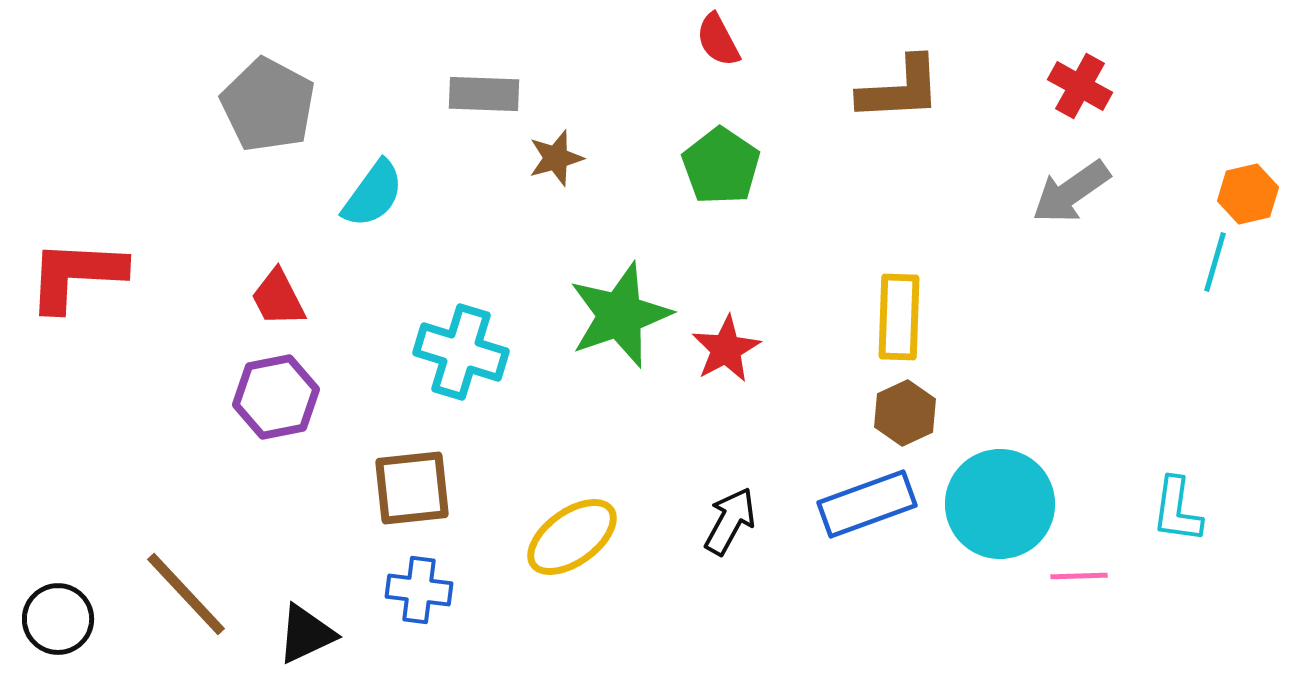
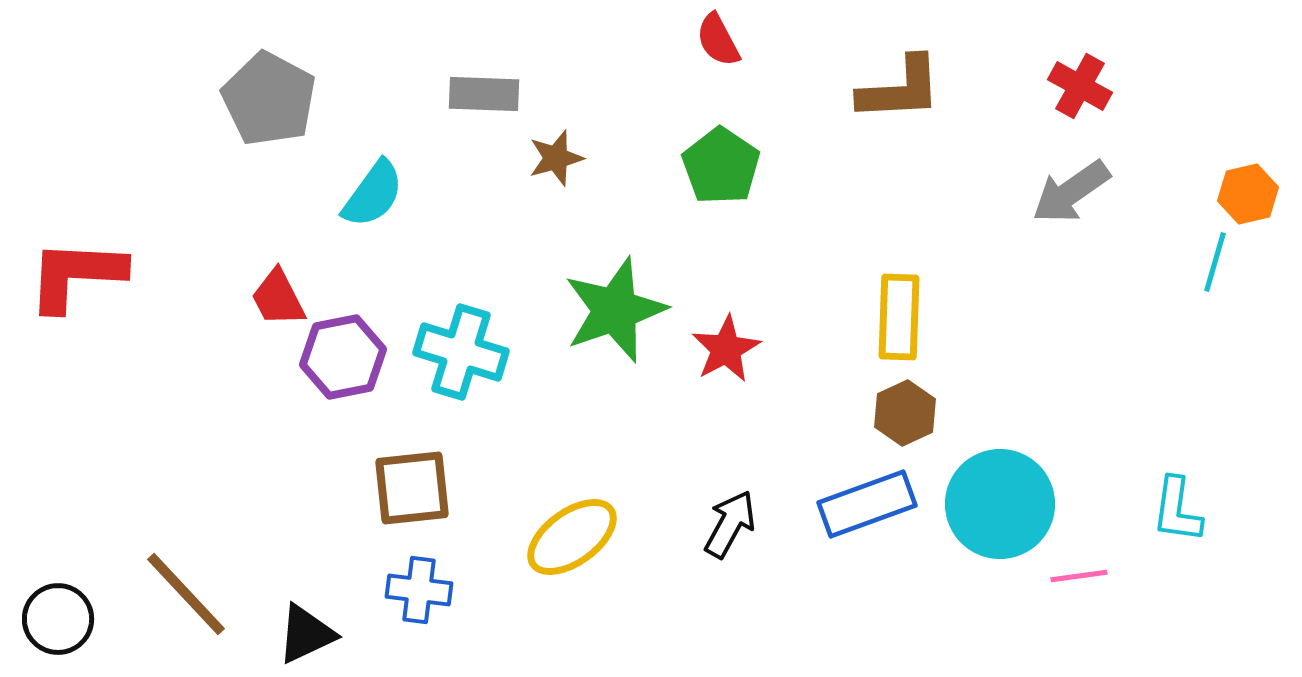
gray pentagon: moved 1 px right, 6 px up
green star: moved 5 px left, 5 px up
purple hexagon: moved 67 px right, 40 px up
black arrow: moved 3 px down
pink line: rotated 6 degrees counterclockwise
